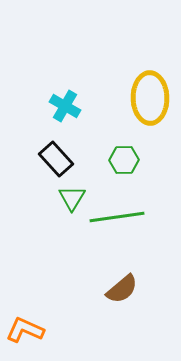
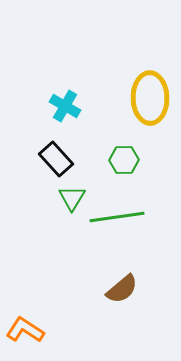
orange L-shape: rotated 9 degrees clockwise
